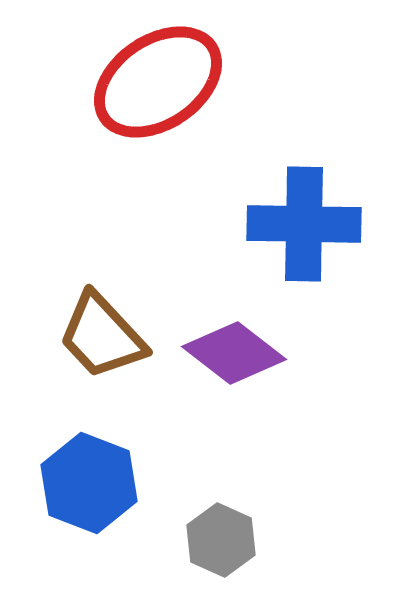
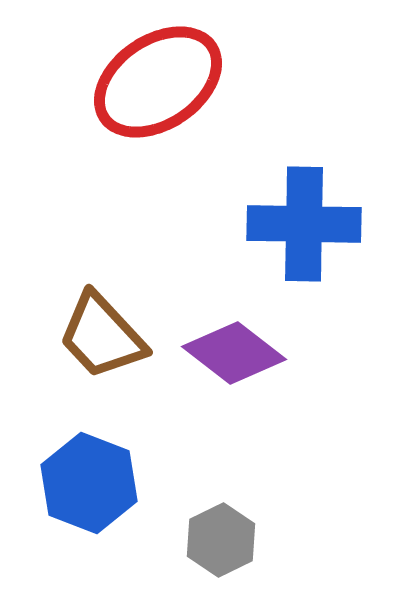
gray hexagon: rotated 10 degrees clockwise
